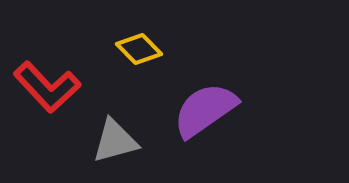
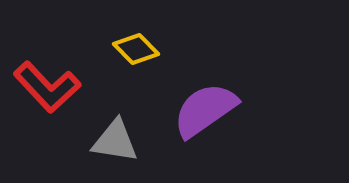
yellow diamond: moved 3 px left
gray triangle: rotated 24 degrees clockwise
